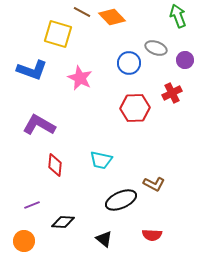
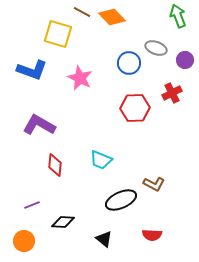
cyan trapezoid: rotated 10 degrees clockwise
